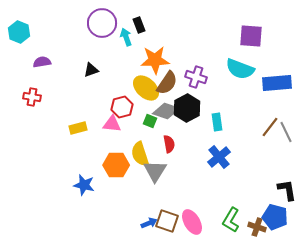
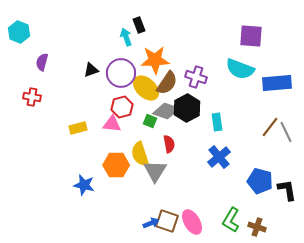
purple circle: moved 19 px right, 50 px down
purple semicircle: rotated 66 degrees counterclockwise
blue pentagon: moved 15 px left, 36 px up
blue arrow: moved 2 px right
